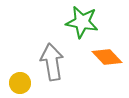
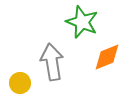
green star: rotated 12 degrees clockwise
orange diamond: rotated 68 degrees counterclockwise
